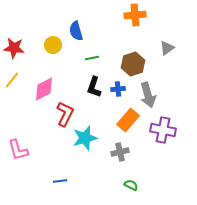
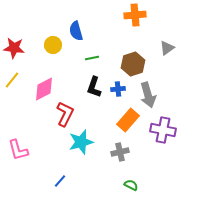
cyan star: moved 4 px left, 4 px down
blue line: rotated 40 degrees counterclockwise
